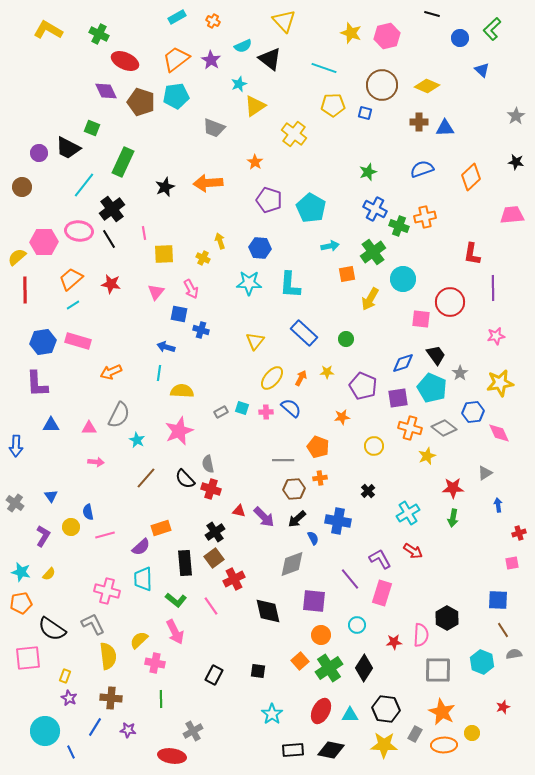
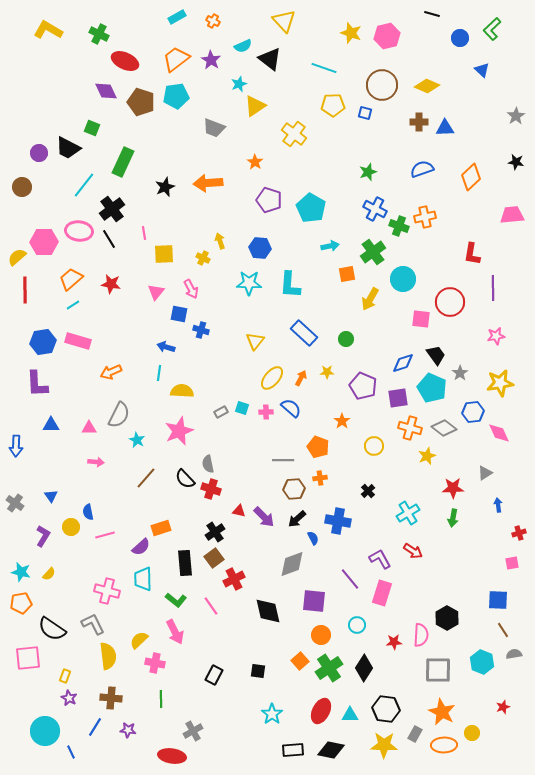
orange star at (342, 417): moved 4 px down; rotated 28 degrees counterclockwise
